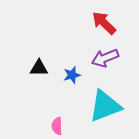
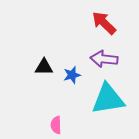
purple arrow: moved 1 px left, 1 px down; rotated 28 degrees clockwise
black triangle: moved 5 px right, 1 px up
cyan triangle: moved 3 px right, 7 px up; rotated 12 degrees clockwise
pink semicircle: moved 1 px left, 1 px up
